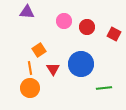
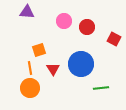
red square: moved 5 px down
orange square: rotated 16 degrees clockwise
green line: moved 3 px left
